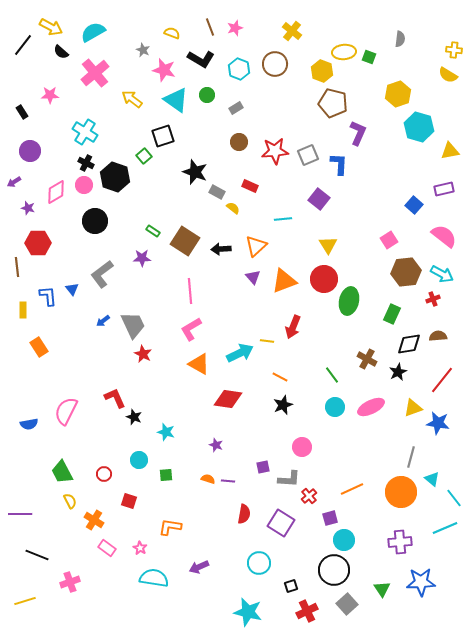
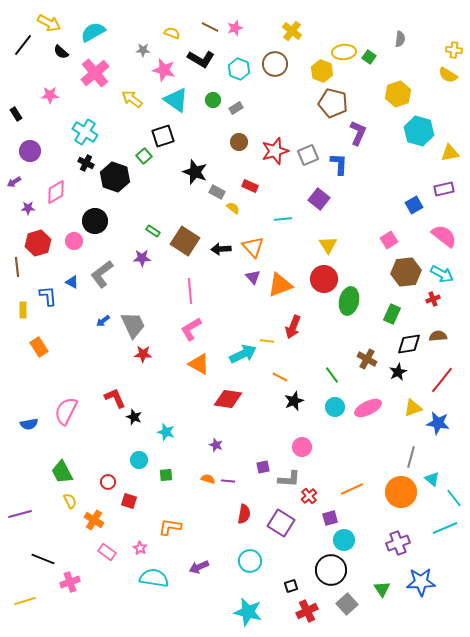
yellow arrow at (51, 27): moved 2 px left, 4 px up
brown line at (210, 27): rotated 42 degrees counterclockwise
gray star at (143, 50): rotated 24 degrees counterclockwise
green square at (369, 57): rotated 16 degrees clockwise
green circle at (207, 95): moved 6 px right, 5 px down
black rectangle at (22, 112): moved 6 px left, 2 px down
cyan hexagon at (419, 127): moved 4 px down
red star at (275, 151): rotated 12 degrees counterclockwise
yellow triangle at (450, 151): moved 2 px down
pink circle at (84, 185): moved 10 px left, 56 px down
blue square at (414, 205): rotated 18 degrees clockwise
purple star at (28, 208): rotated 16 degrees counterclockwise
red hexagon at (38, 243): rotated 15 degrees counterclockwise
orange triangle at (256, 246): moved 3 px left, 1 px down; rotated 30 degrees counterclockwise
orange triangle at (284, 281): moved 4 px left, 4 px down
blue triangle at (72, 289): moved 7 px up; rotated 24 degrees counterclockwise
cyan arrow at (240, 353): moved 3 px right, 1 px down
red star at (143, 354): rotated 24 degrees counterclockwise
black star at (283, 405): moved 11 px right, 4 px up
pink ellipse at (371, 407): moved 3 px left, 1 px down
red circle at (104, 474): moved 4 px right, 8 px down
purple line at (20, 514): rotated 15 degrees counterclockwise
purple cross at (400, 542): moved 2 px left, 1 px down; rotated 15 degrees counterclockwise
pink rectangle at (107, 548): moved 4 px down
black line at (37, 555): moved 6 px right, 4 px down
cyan circle at (259, 563): moved 9 px left, 2 px up
black circle at (334, 570): moved 3 px left
